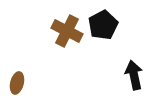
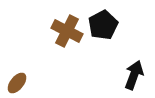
black arrow: rotated 32 degrees clockwise
brown ellipse: rotated 25 degrees clockwise
